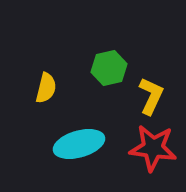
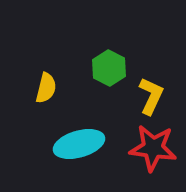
green hexagon: rotated 20 degrees counterclockwise
